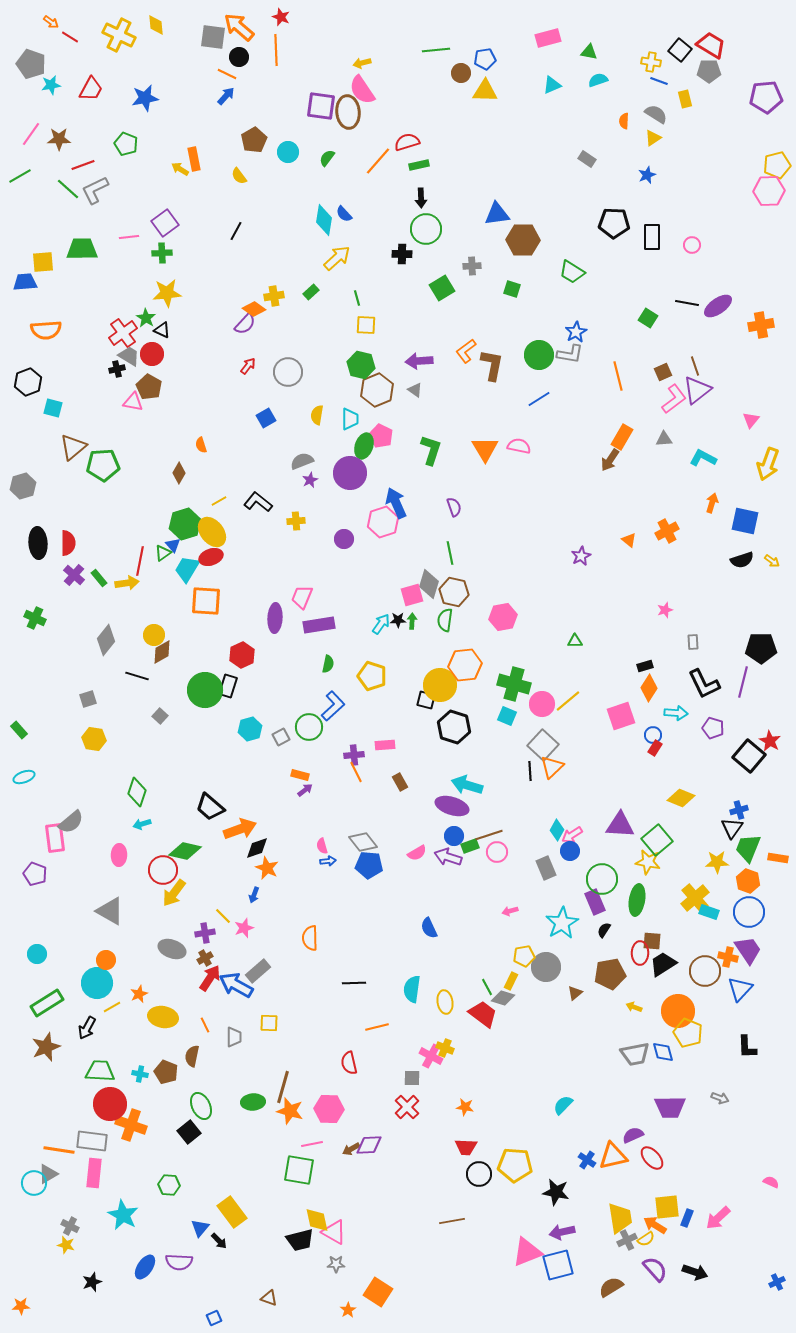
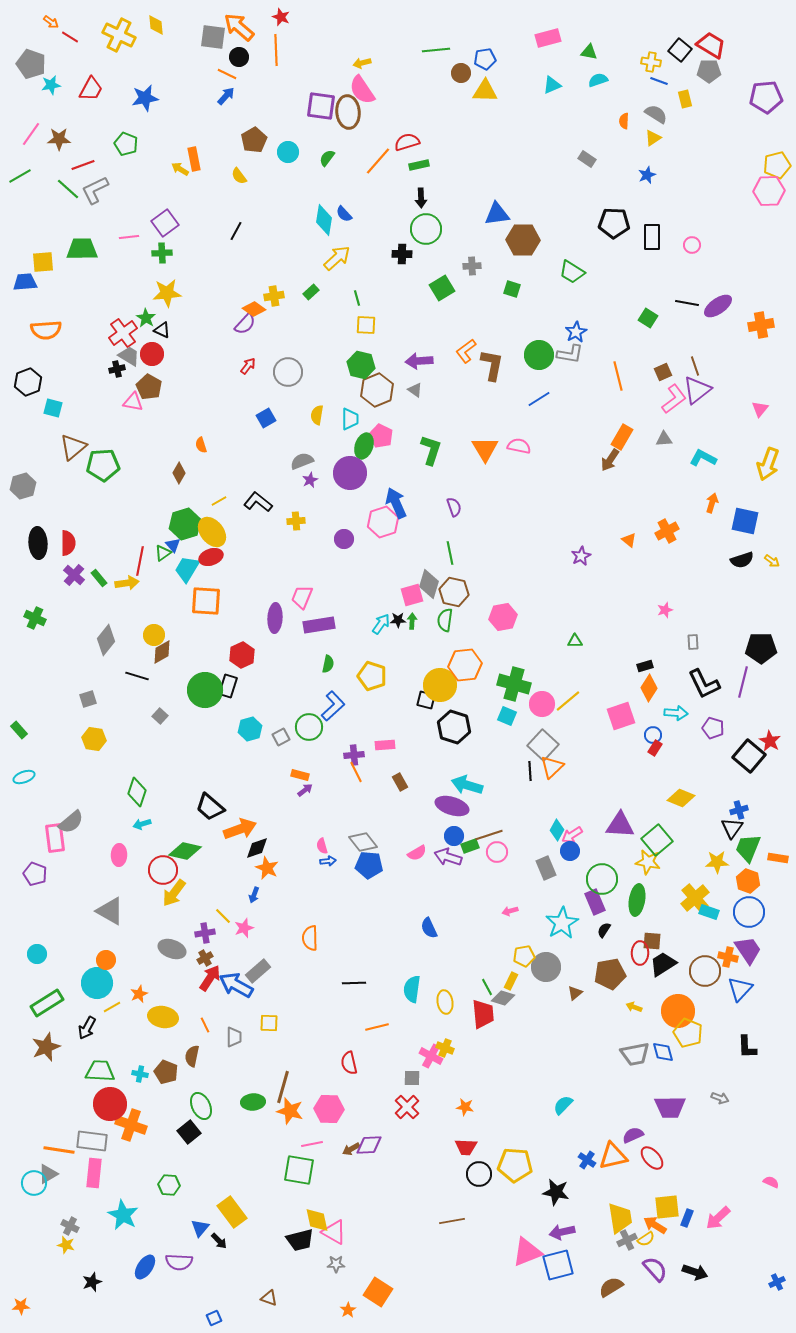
pink triangle at (751, 420): moved 9 px right, 11 px up
red trapezoid at (483, 1014): rotated 48 degrees clockwise
